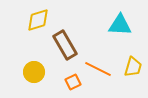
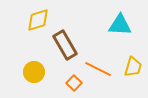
orange square: moved 1 px right, 1 px down; rotated 21 degrees counterclockwise
